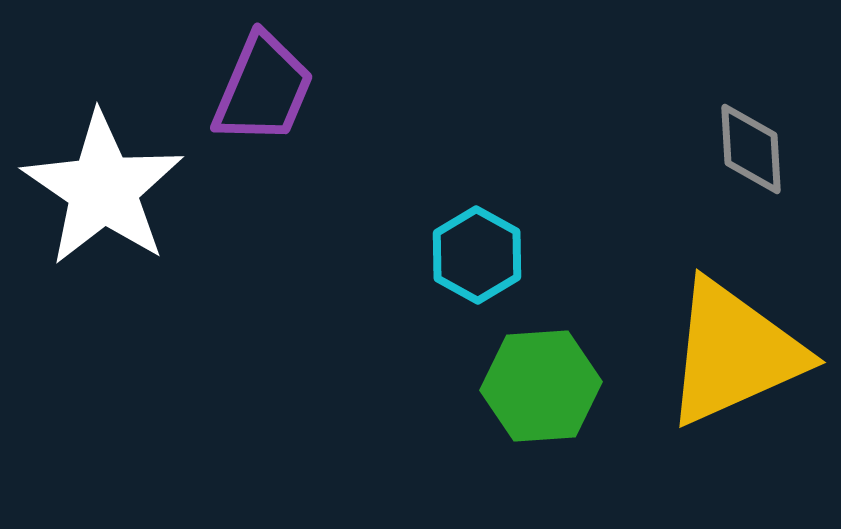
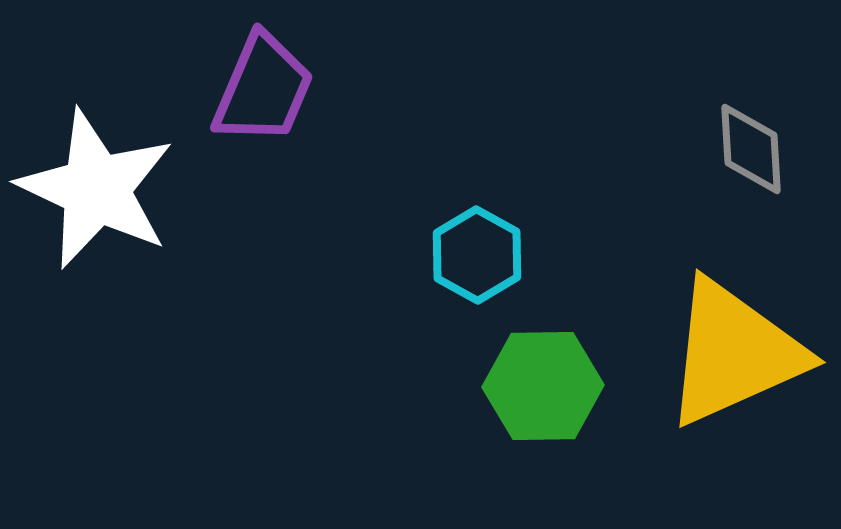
white star: moved 7 px left; rotated 9 degrees counterclockwise
green hexagon: moved 2 px right; rotated 3 degrees clockwise
